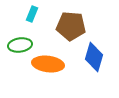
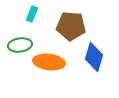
orange ellipse: moved 1 px right, 2 px up
